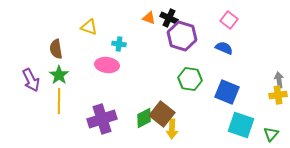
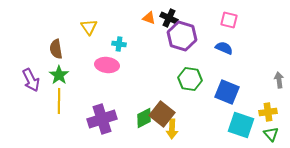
pink square: rotated 24 degrees counterclockwise
yellow triangle: rotated 36 degrees clockwise
yellow cross: moved 10 px left, 17 px down
green triangle: rotated 21 degrees counterclockwise
